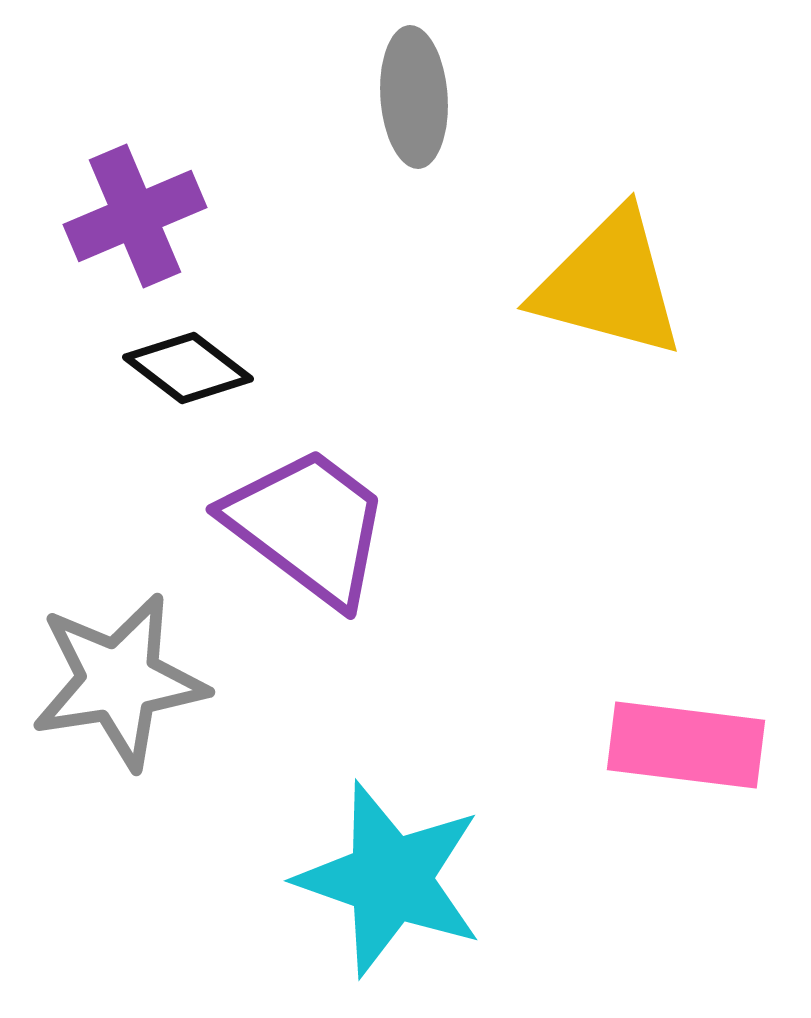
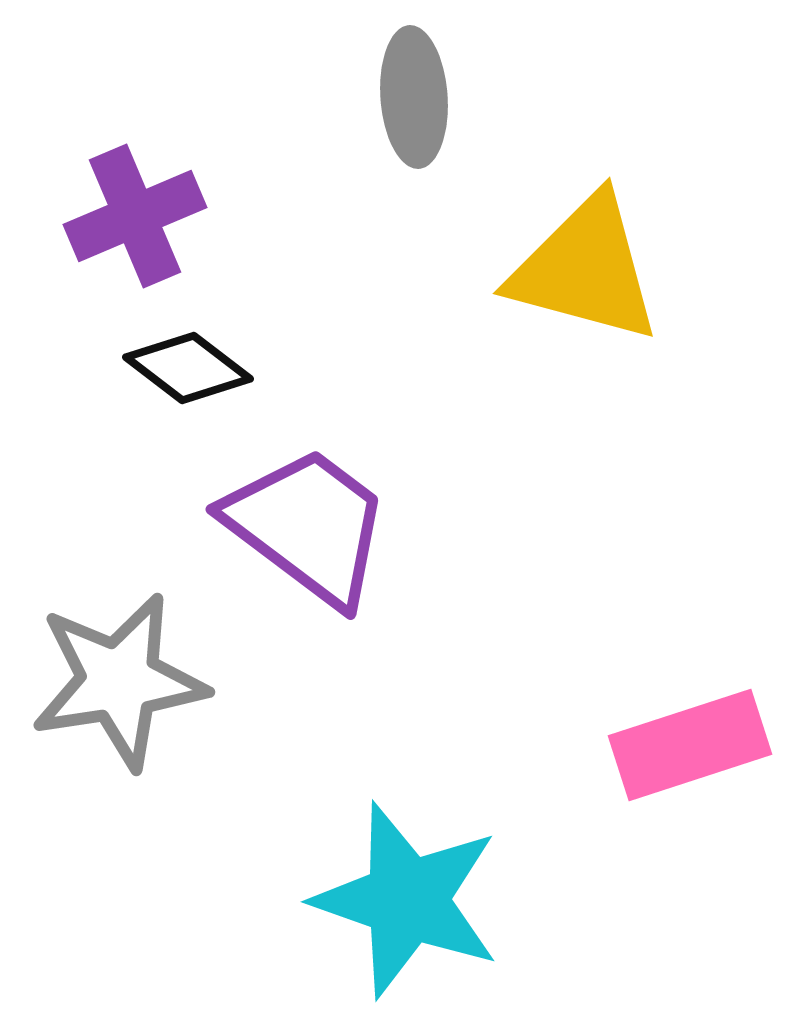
yellow triangle: moved 24 px left, 15 px up
pink rectangle: moved 4 px right; rotated 25 degrees counterclockwise
cyan star: moved 17 px right, 21 px down
